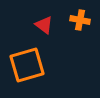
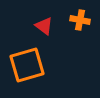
red triangle: moved 1 px down
